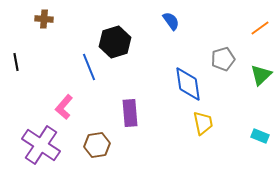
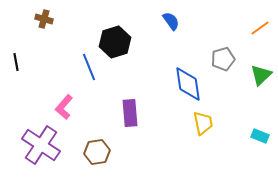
brown cross: rotated 12 degrees clockwise
brown hexagon: moved 7 px down
